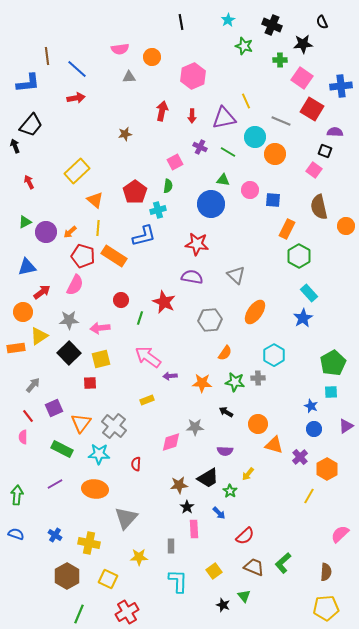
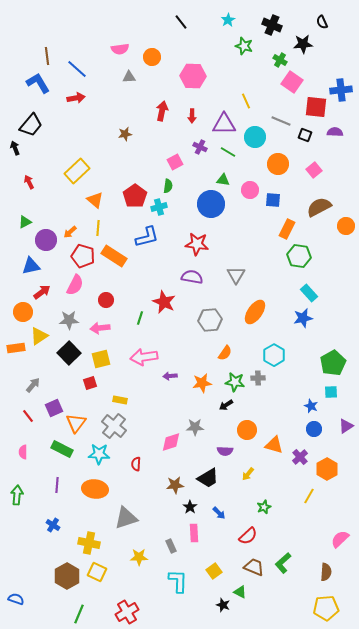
black line at (181, 22): rotated 28 degrees counterclockwise
green cross at (280, 60): rotated 32 degrees clockwise
pink hexagon at (193, 76): rotated 25 degrees clockwise
pink square at (302, 78): moved 10 px left, 4 px down
blue L-shape at (28, 83): moved 10 px right; rotated 115 degrees counterclockwise
blue cross at (341, 86): moved 4 px down
red square at (312, 109): moved 4 px right, 2 px up; rotated 25 degrees counterclockwise
purple triangle at (224, 118): moved 6 px down; rotated 10 degrees clockwise
black arrow at (15, 146): moved 2 px down
black square at (325, 151): moved 20 px left, 16 px up
orange circle at (275, 154): moved 3 px right, 10 px down
pink square at (314, 170): rotated 14 degrees clockwise
red pentagon at (135, 192): moved 4 px down
brown semicircle at (319, 207): rotated 75 degrees clockwise
cyan cross at (158, 210): moved 1 px right, 3 px up
purple circle at (46, 232): moved 8 px down
blue L-shape at (144, 236): moved 3 px right, 1 px down
green hexagon at (299, 256): rotated 20 degrees counterclockwise
blue triangle at (27, 267): moved 4 px right, 1 px up
gray triangle at (236, 275): rotated 18 degrees clockwise
red circle at (121, 300): moved 15 px left
blue star at (303, 318): rotated 18 degrees clockwise
pink arrow at (148, 357): moved 4 px left; rotated 44 degrees counterclockwise
red square at (90, 383): rotated 16 degrees counterclockwise
orange star at (202, 383): rotated 12 degrees counterclockwise
yellow rectangle at (147, 400): moved 27 px left; rotated 32 degrees clockwise
black arrow at (226, 412): moved 7 px up; rotated 64 degrees counterclockwise
orange triangle at (81, 423): moved 5 px left
orange circle at (258, 424): moved 11 px left, 6 px down
pink semicircle at (23, 437): moved 15 px down
purple line at (55, 484): moved 2 px right, 1 px down; rotated 56 degrees counterclockwise
brown star at (179, 485): moved 4 px left
green star at (230, 491): moved 34 px right, 16 px down; rotated 16 degrees clockwise
black star at (187, 507): moved 3 px right
gray triangle at (126, 518): rotated 30 degrees clockwise
pink rectangle at (194, 529): moved 4 px down
blue semicircle at (16, 534): moved 65 px down
pink semicircle at (340, 534): moved 5 px down
blue cross at (55, 535): moved 2 px left, 10 px up
red semicircle at (245, 536): moved 3 px right
gray rectangle at (171, 546): rotated 24 degrees counterclockwise
yellow square at (108, 579): moved 11 px left, 7 px up
green triangle at (244, 596): moved 4 px left, 4 px up; rotated 24 degrees counterclockwise
